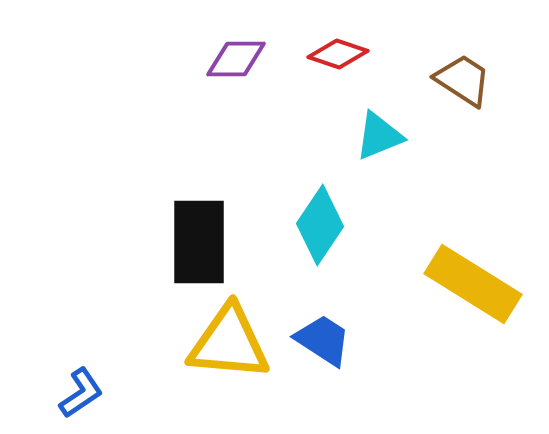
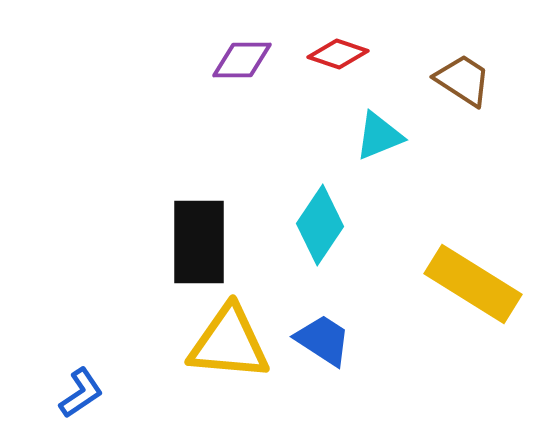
purple diamond: moved 6 px right, 1 px down
